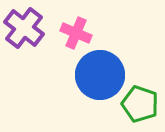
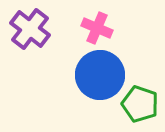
purple cross: moved 6 px right, 1 px down
pink cross: moved 21 px right, 5 px up
